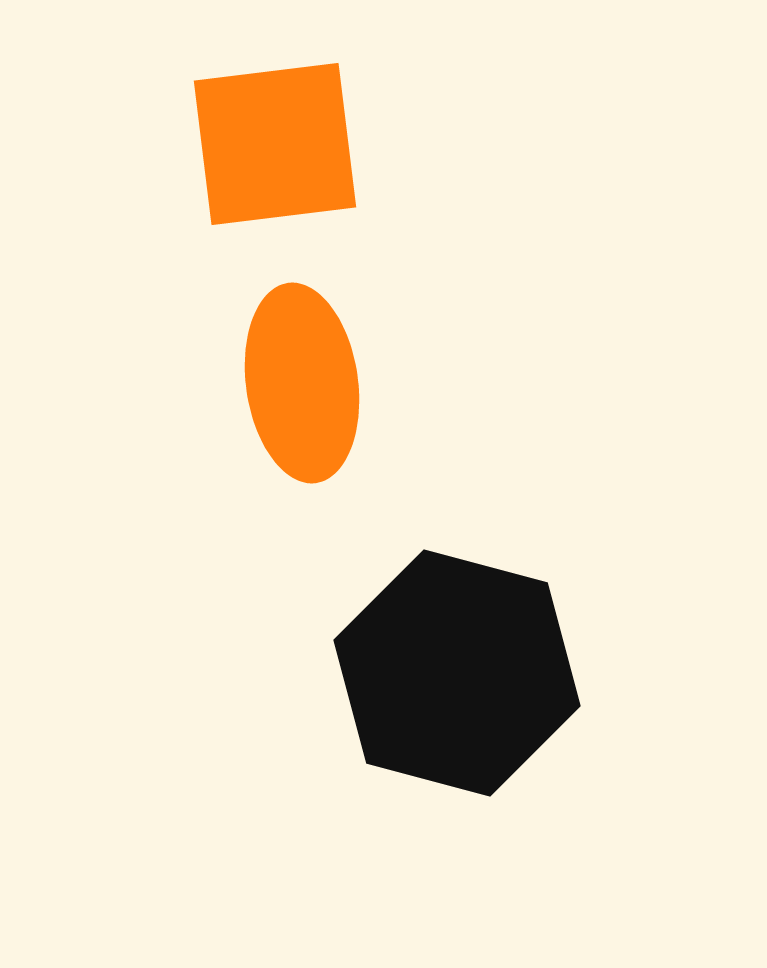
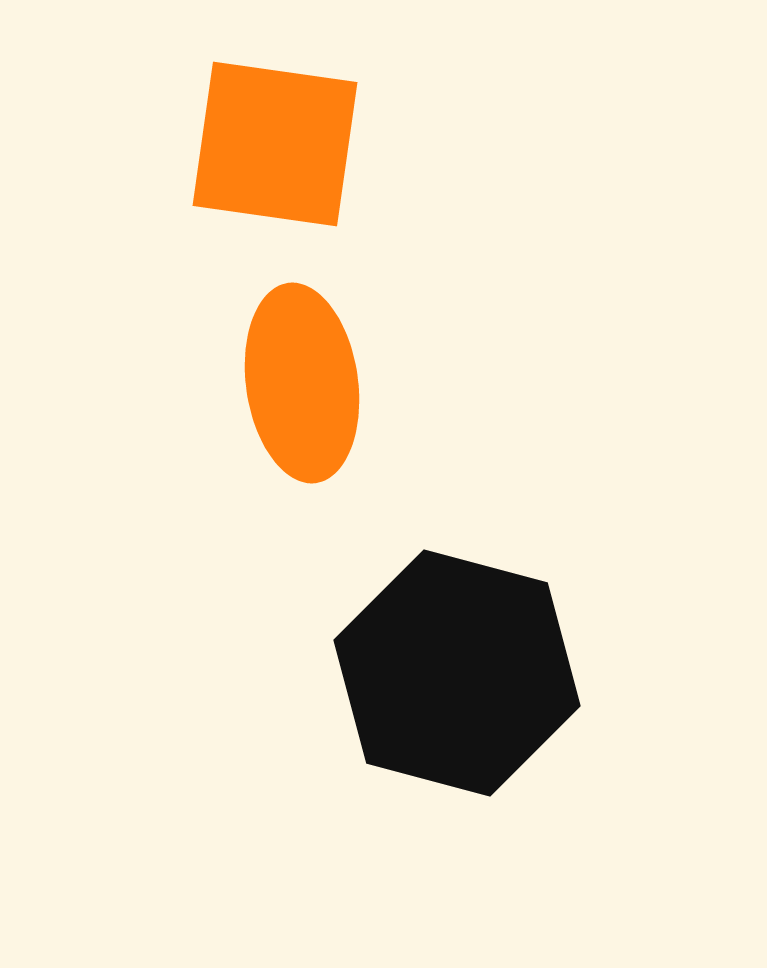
orange square: rotated 15 degrees clockwise
